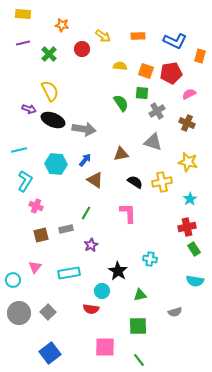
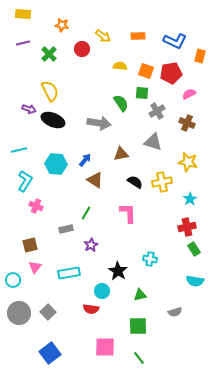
gray arrow at (84, 129): moved 15 px right, 6 px up
brown square at (41, 235): moved 11 px left, 10 px down
green line at (139, 360): moved 2 px up
